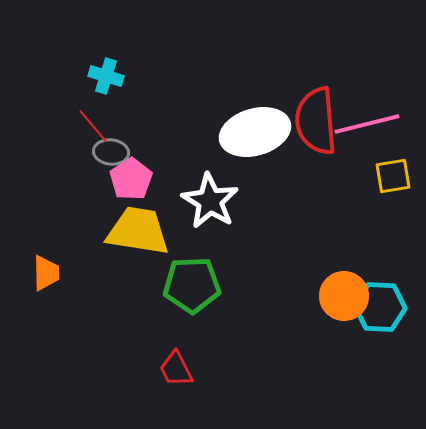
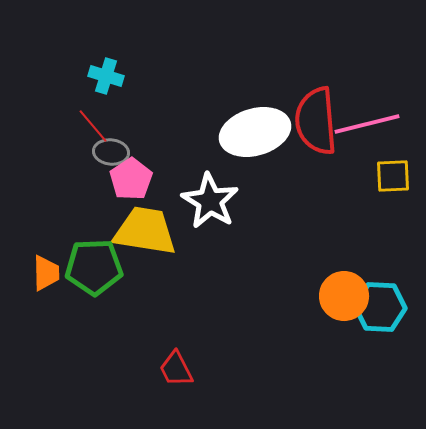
yellow square: rotated 6 degrees clockwise
yellow trapezoid: moved 7 px right
green pentagon: moved 98 px left, 18 px up
